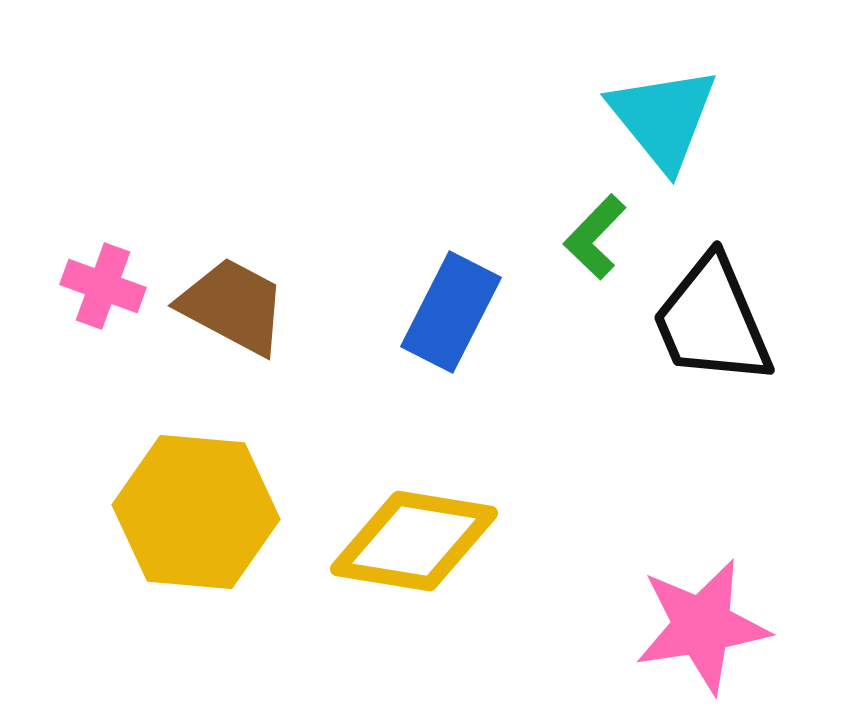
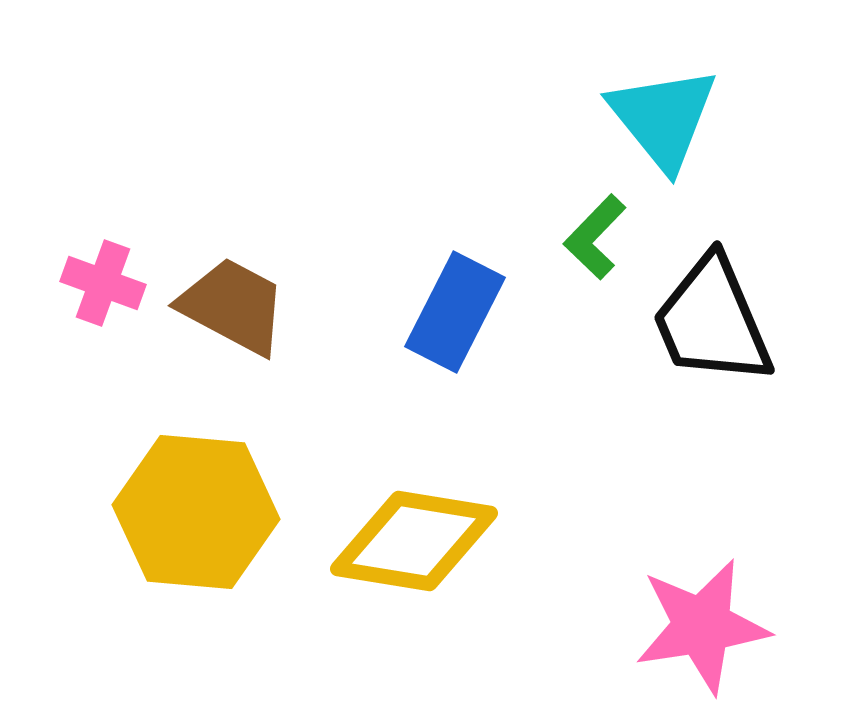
pink cross: moved 3 px up
blue rectangle: moved 4 px right
